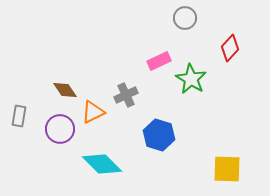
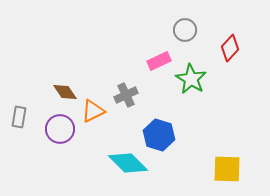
gray circle: moved 12 px down
brown diamond: moved 2 px down
orange triangle: moved 1 px up
gray rectangle: moved 1 px down
cyan diamond: moved 26 px right, 1 px up
